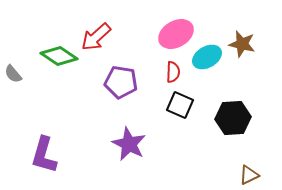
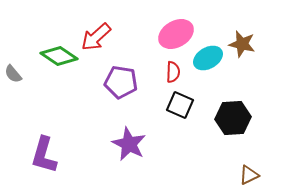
cyan ellipse: moved 1 px right, 1 px down
